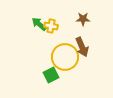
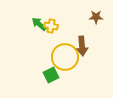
brown star: moved 13 px right, 2 px up
brown arrow: moved 1 px up; rotated 18 degrees clockwise
